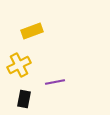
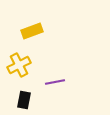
black rectangle: moved 1 px down
